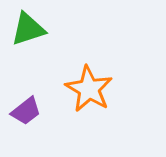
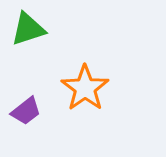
orange star: moved 4 px left, 1 px up; rotated 6 degrees clockwise
